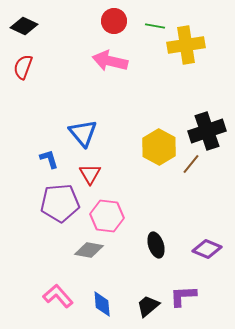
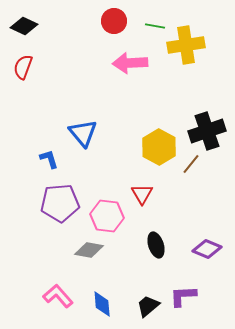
pink arrow: moved 20 px right, 2 px down; rotated 16 degrees counterclockwise
red triangle: moved 52 px right, 20 px down
